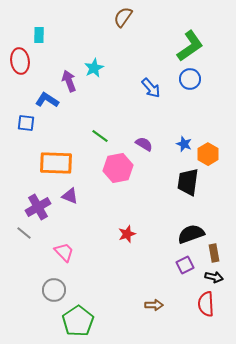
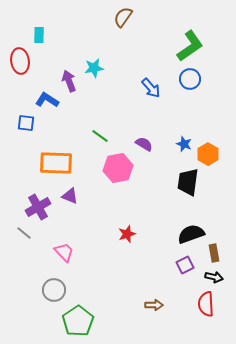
cyan star: rotated 18 degrees clockwise
